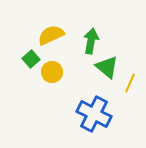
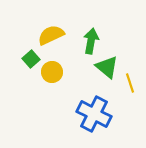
yellow line: rotated 42 degrees counterclockwise
